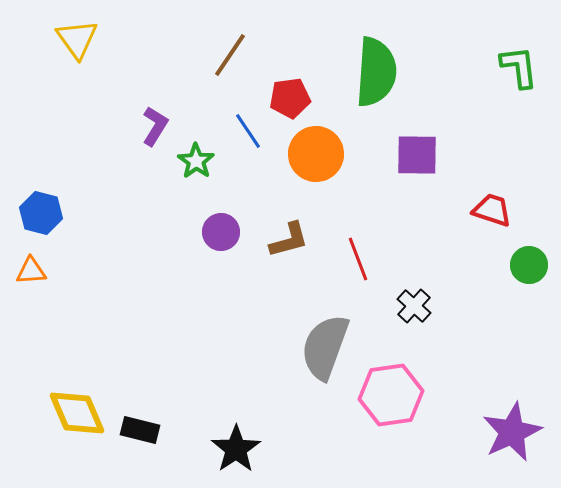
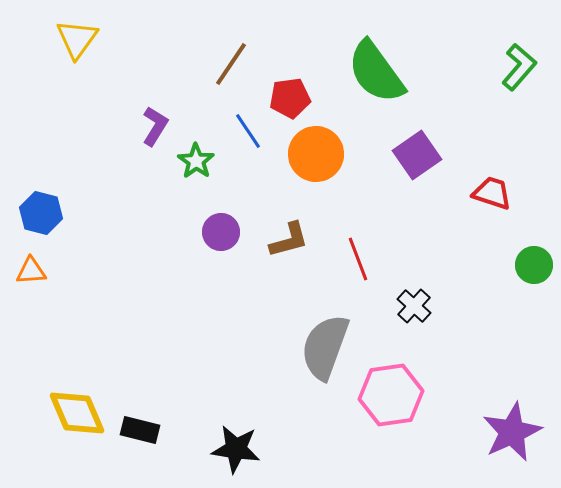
yellow triangle: rotated 12 degrees clockwise
brown line: moved 1 px right, 9 px down
green L-shape: rotated 48 degrees clockwise
green semicircle: rotated 140 degrees clockwise
purple square: rotated 36 degrees counterclockwise
red trapezoid: moved 17 px up
green circle: moved 5 px right
black star: rotated 30 degrees counterclockwise
